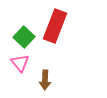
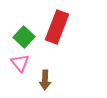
red rectangle: moved 2 px right, 1 px down
